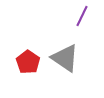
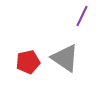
red pentagon: rotated 25 degrees clockwise
